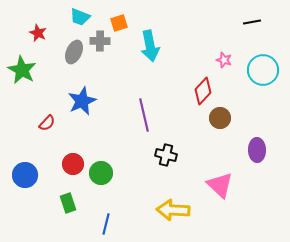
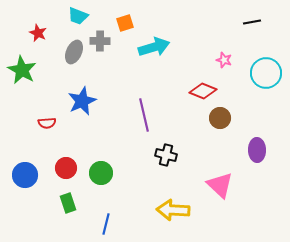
cyan trapezoid: moved 2 px left, 1 px up
orange square: moved 6 px right
cyan arrow: moved 4 px right, 1 px down; rotated 96 degrees counterclockwise
cyan circle: moved 3 px right, 3 px down
red diamond: rotated 68 degrees clockwise
red semicircle: rotated 42 degrees clockwise
red circle: moved 7 px left, 4 px down
